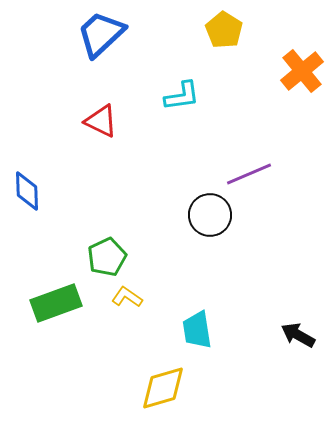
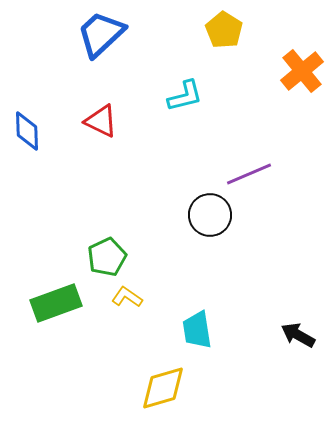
cyan L-shape: moved 3 px right; rotated 6 degrees counterclockwise
blue diamond: moved 60 px up
